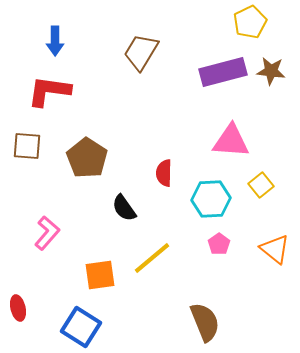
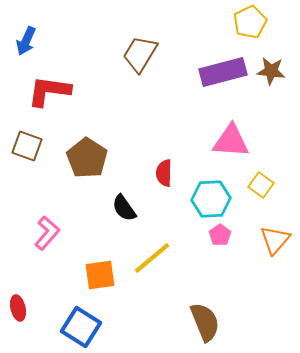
blue arrow: moved 29 px left; rotated 24 degrees clockwise
brown trapezoid: moved 1 px left, 2 px down
brown square: rotated 16 degrees clockwise
yellow square: rotated 15 degrees counterclockwise
pink pentagon: moved 1 px right, 9 px up
orange triangle: moved 9 px up; rotated 32 degrees clockwise
